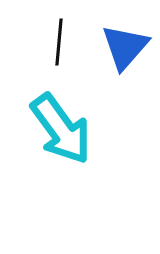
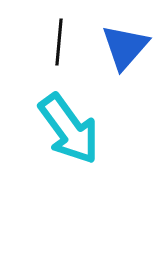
cyan arrow: moved 8 px right
